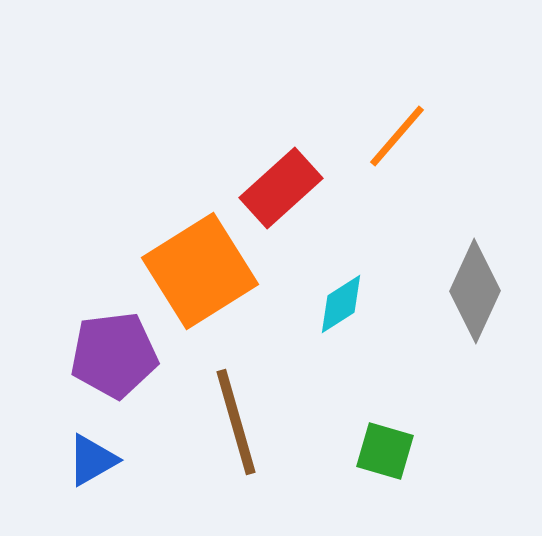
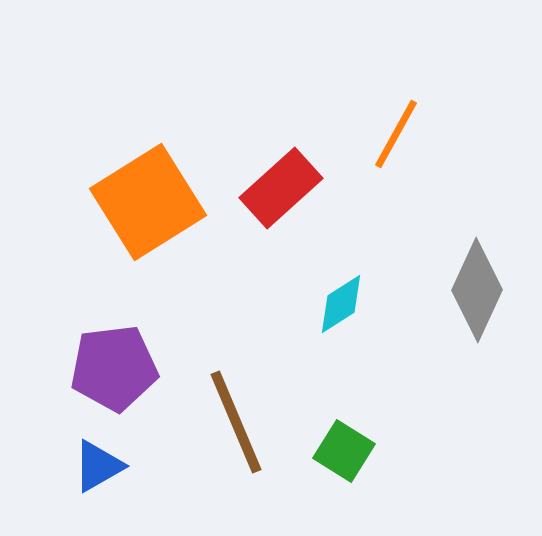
orange line: moved 1 px left, 2 px up; rotated 12 degrees counterclockwise
orange square: moved 52 px left, 69 px up
gray diamond: moved 2 px right, 1 px up
purple pentagon: moved 13 px down
brown line: rotated 7 degrees counterclockwise
green square: moved 41 px left; rotated 16 degrees clockwise
blue triangle: moved 6 px right, 6 px down
